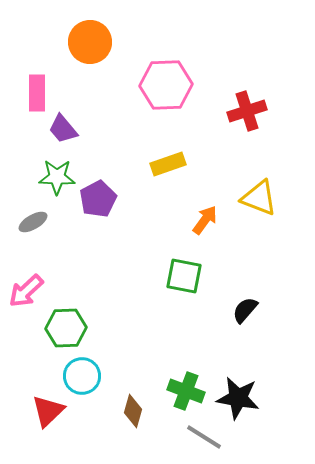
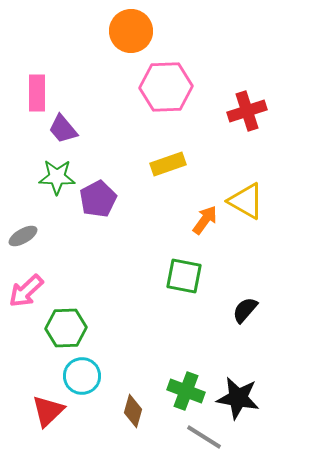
orange circle: moved 41 px right, 11 px up
pink hexagon: moved 2 px down
yellow triangle: moved 13 px left, 3 px down; rotated 9 degrees clockwise
gray ellipse: moved 10 px left, 14 px down
